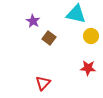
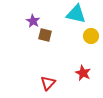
brown square: moved 4 px left, 3 px up; rotated 24 degrees counterclockwise
red star: moved 5 px left, 5 px down; rotated 21 degrees clockwise
red triangle: moved 5 px right
